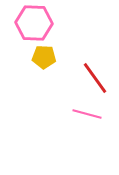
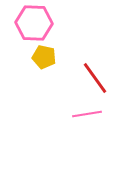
yellow pentagon: rotated 10 degrees clockwise
pink line: rotated 24 degrees counterclockwise
